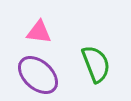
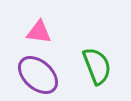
green semicircle: moved 1 px right, 2 px down
